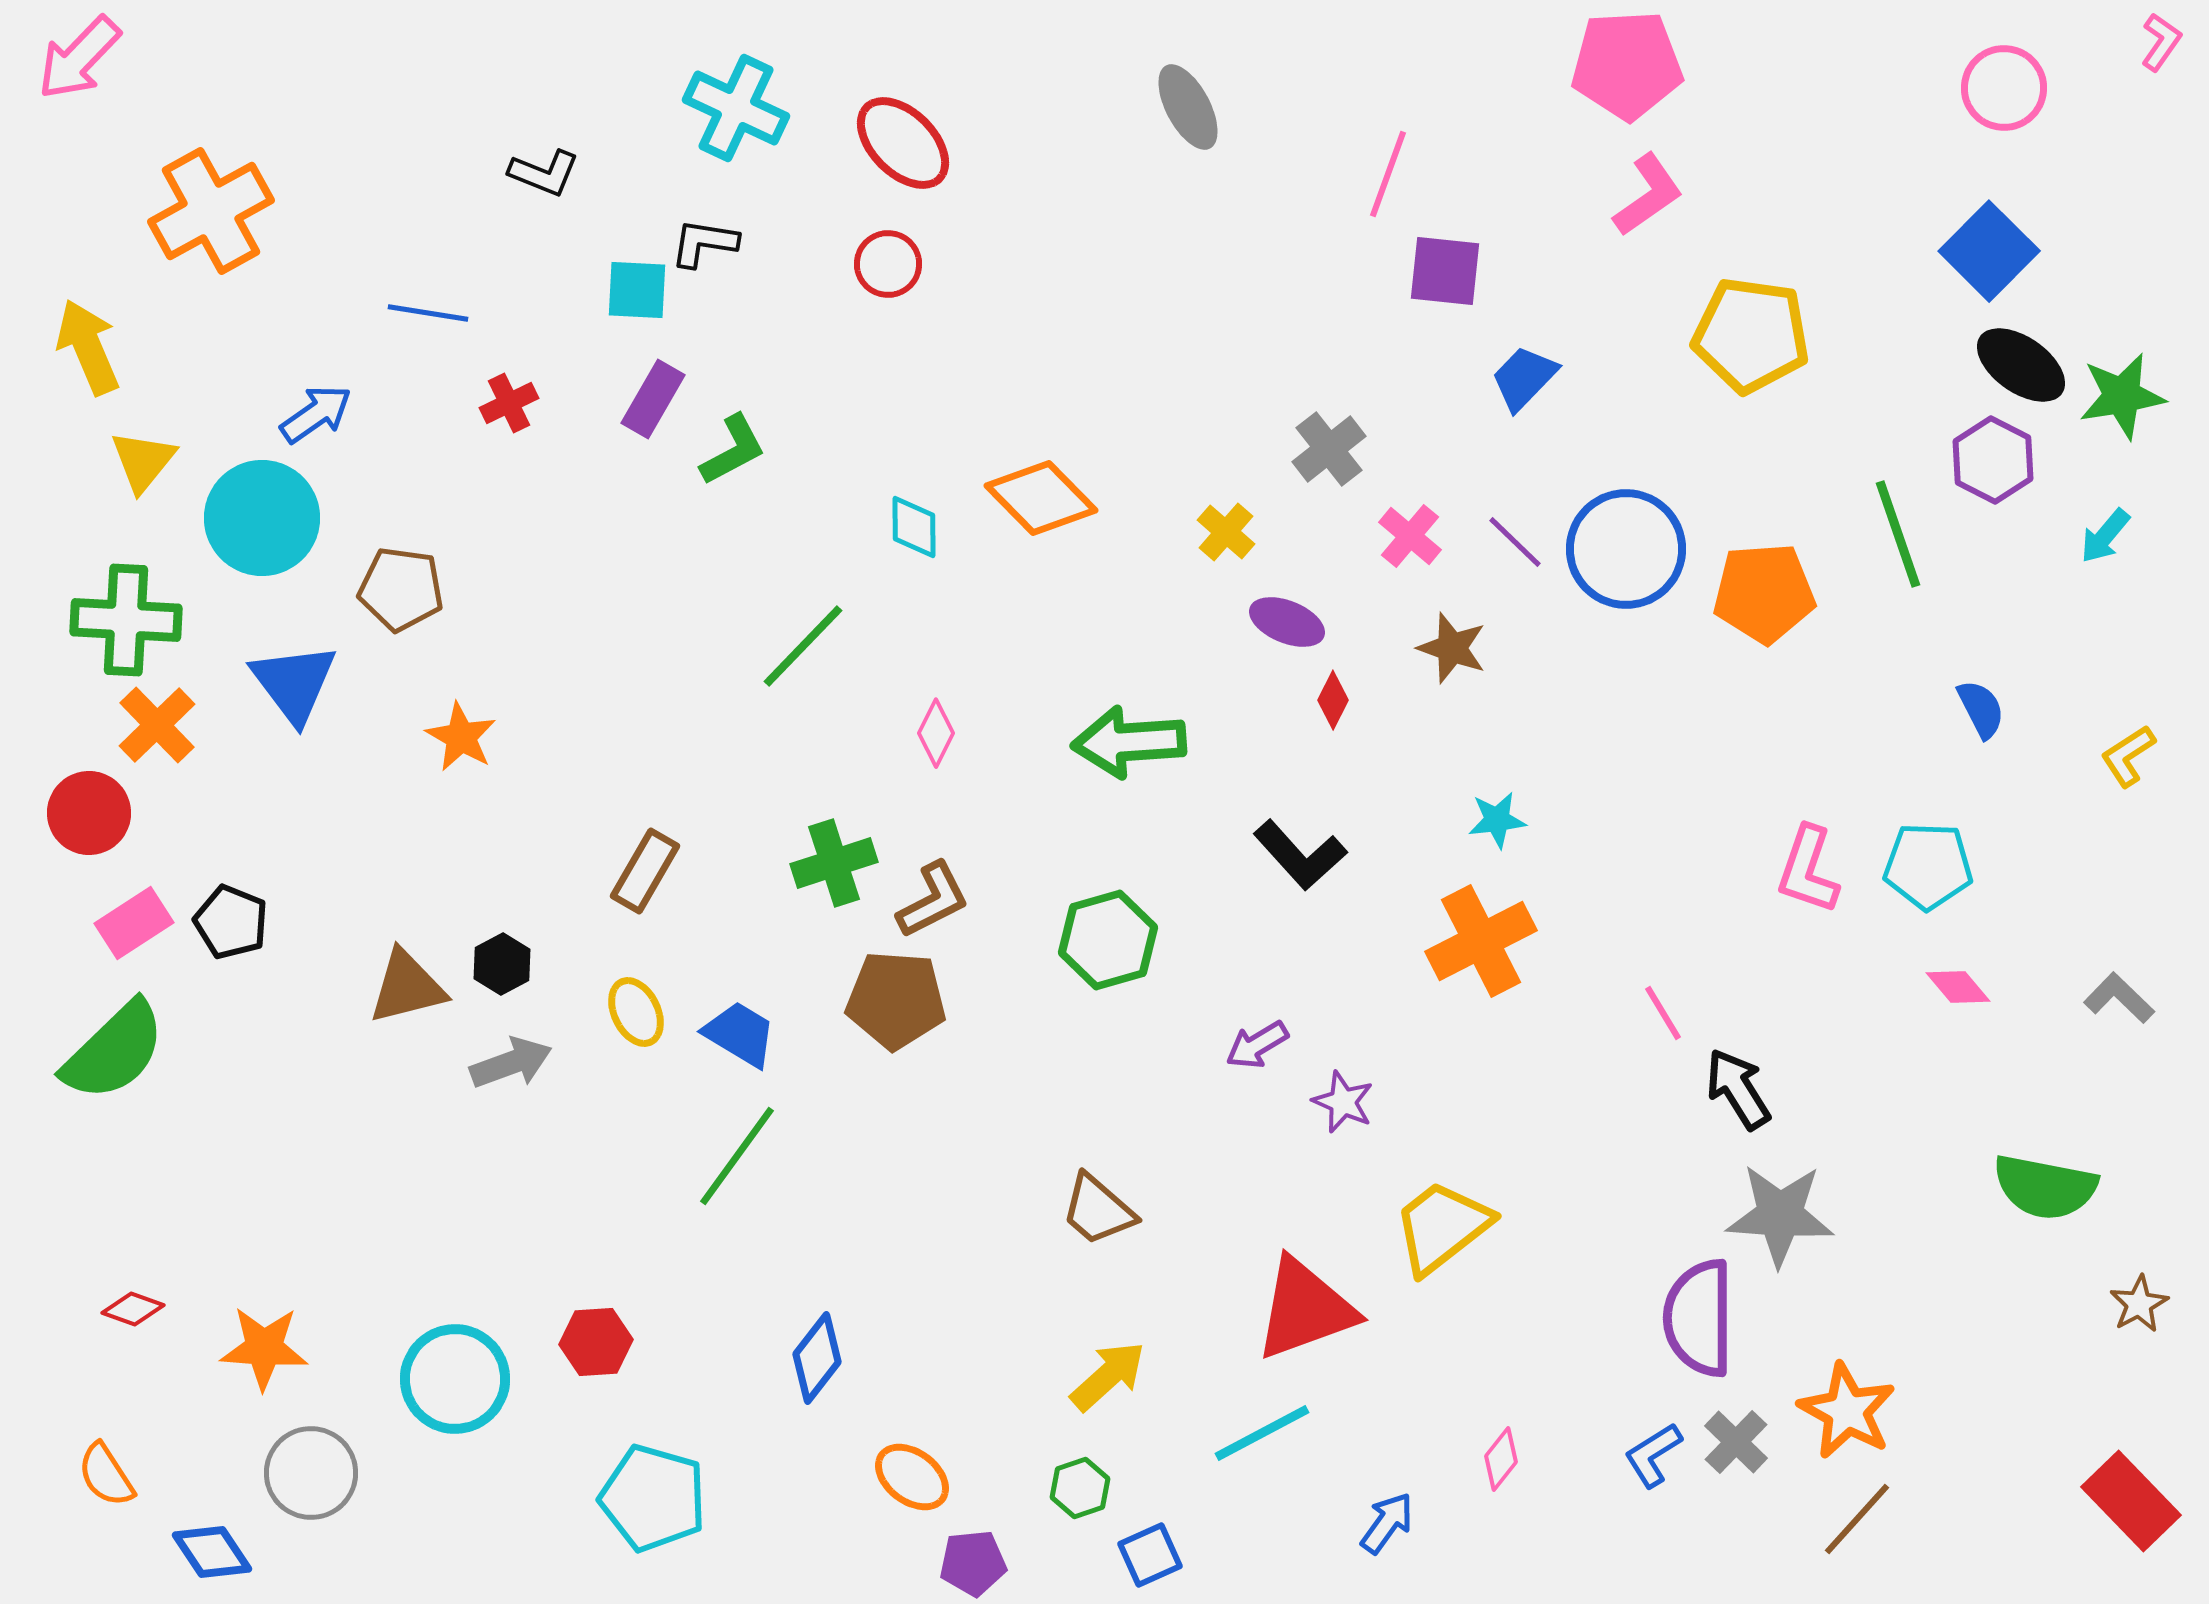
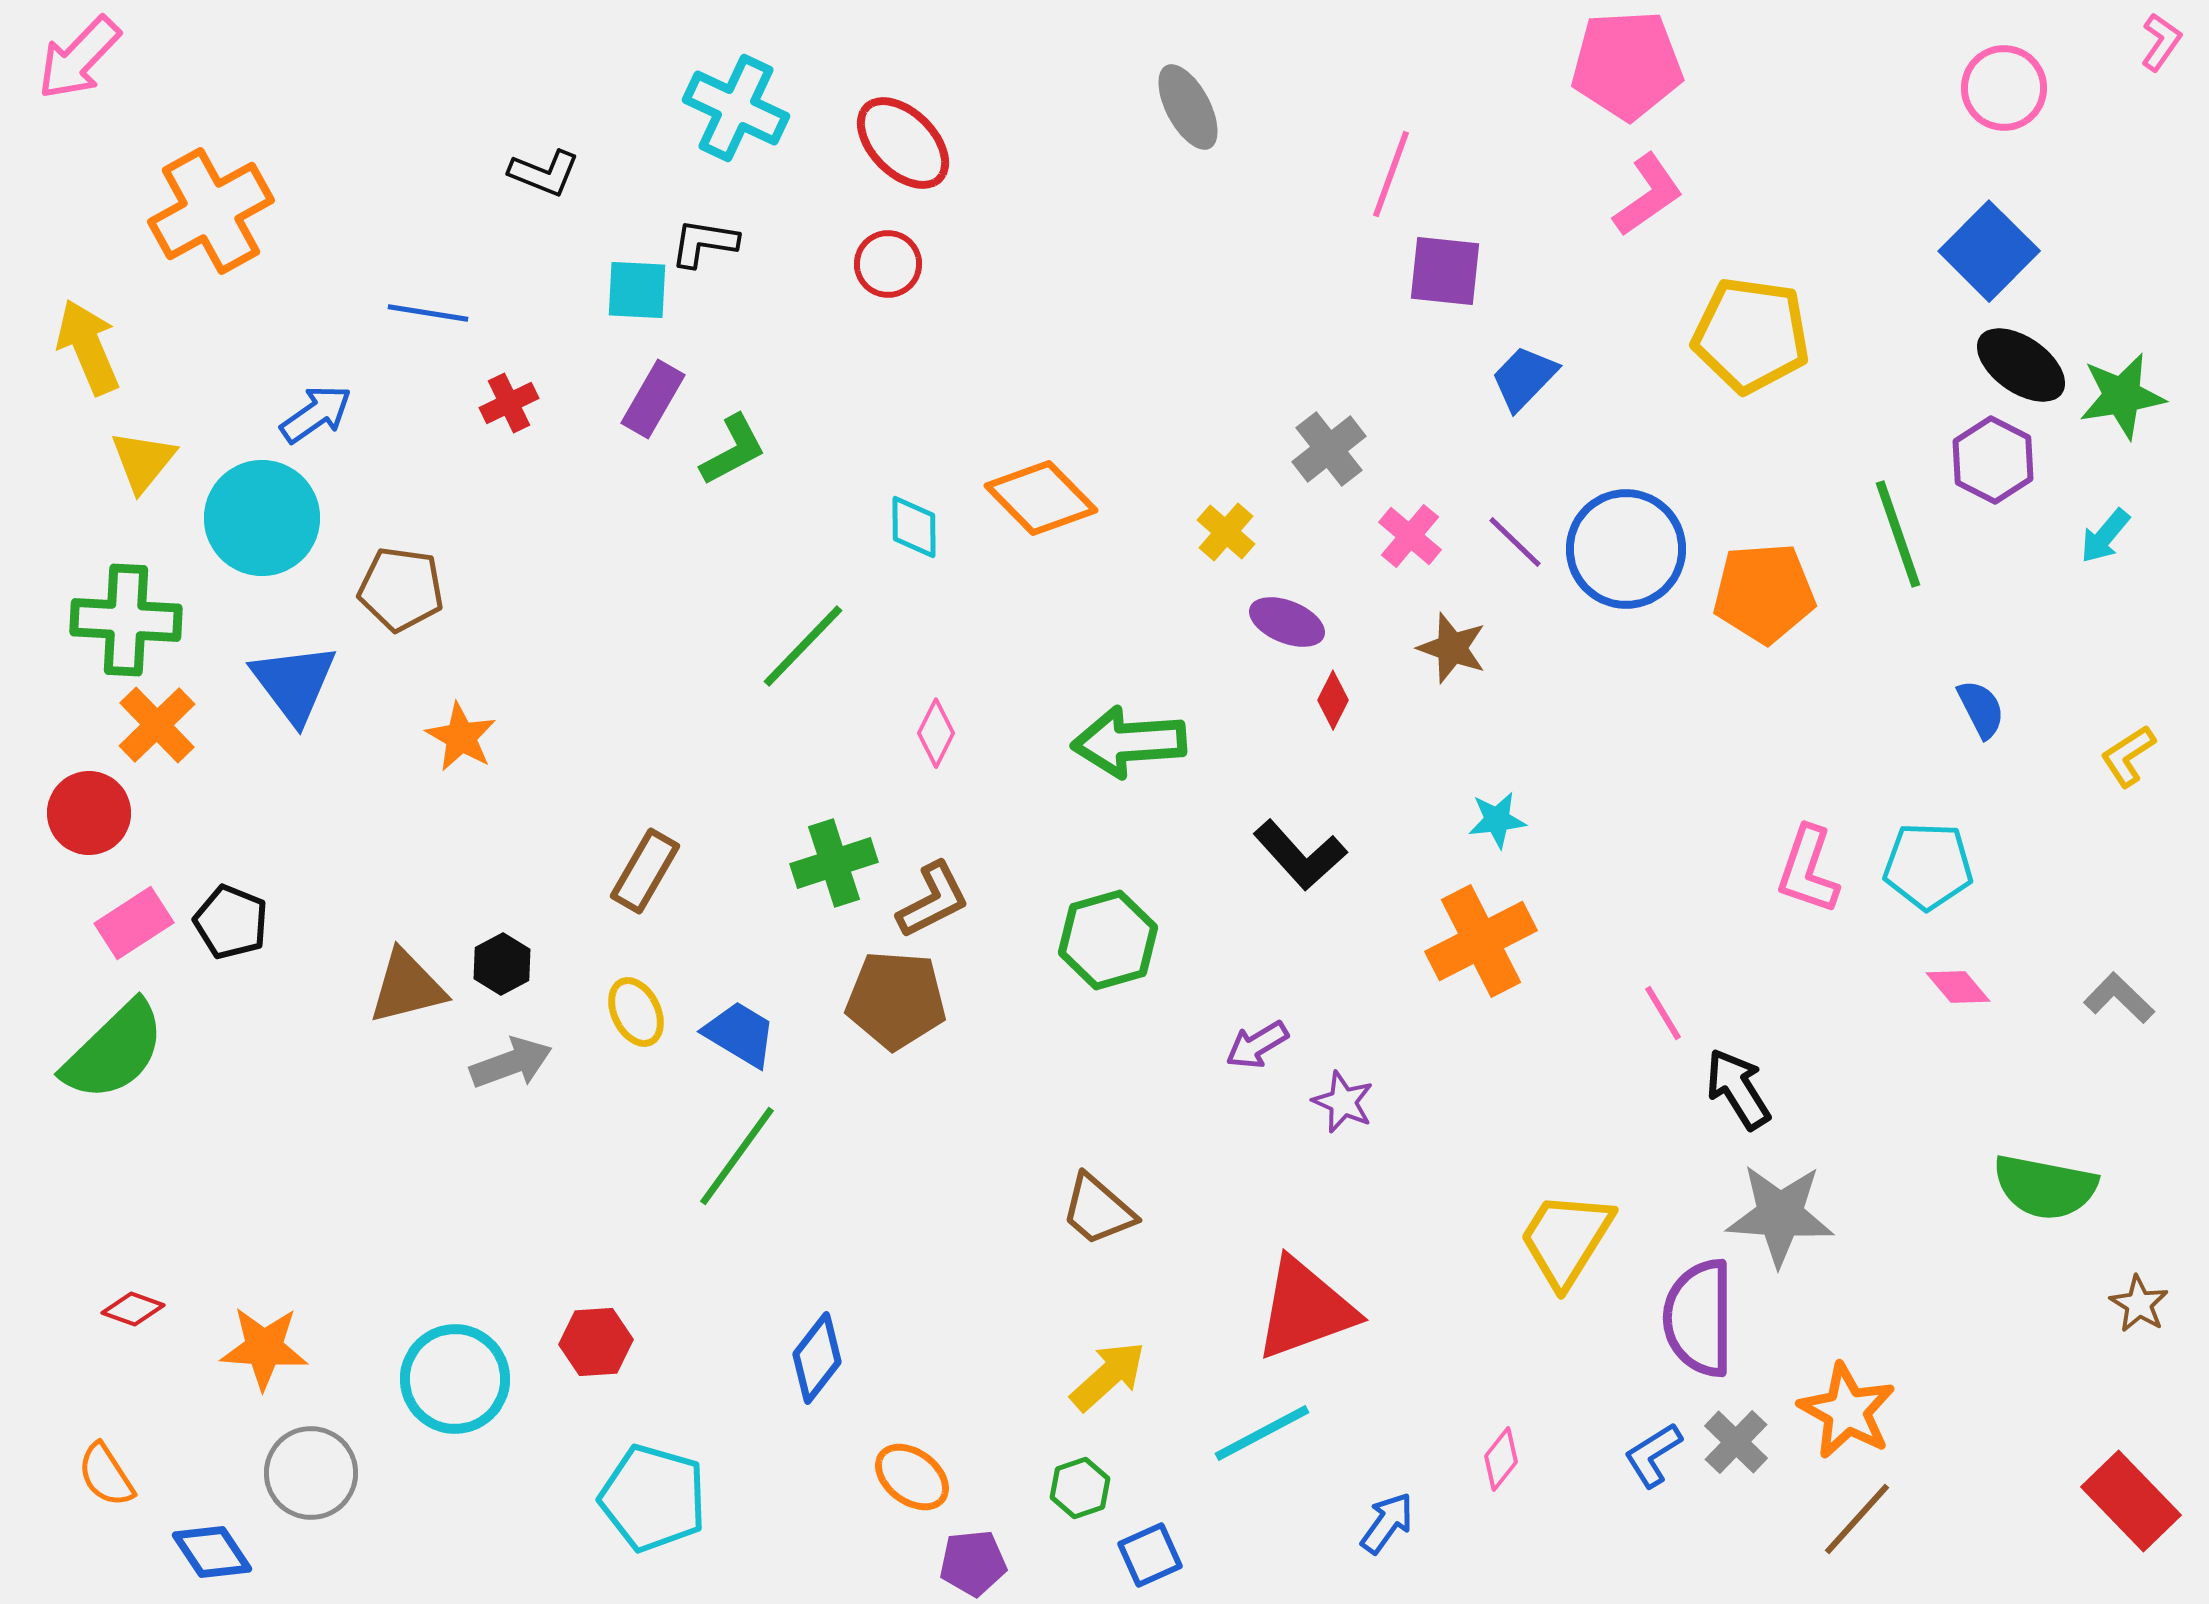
pink line at (1388, 174): moved 3 px right
yellow trapezoid at (1442, 1227): moved 124 px right, 12 px down; rotated 20 degrees counterclockwise
brown star at (2139, 1304): rotated 12 degrees counterclockwise
